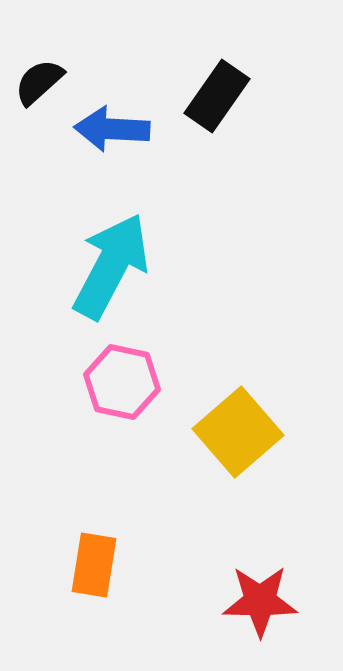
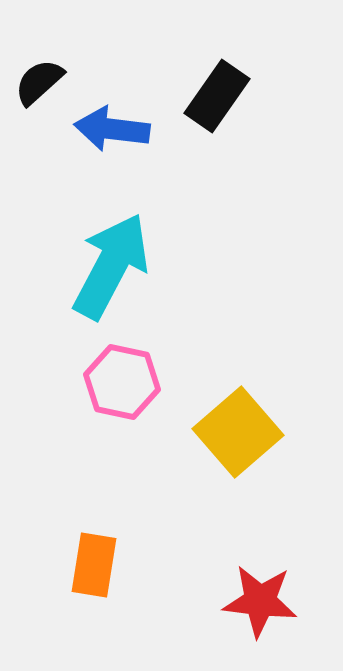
blue arrow: rotated 4 degrees clockwise
red star: rotated 6 degrees clockwise
